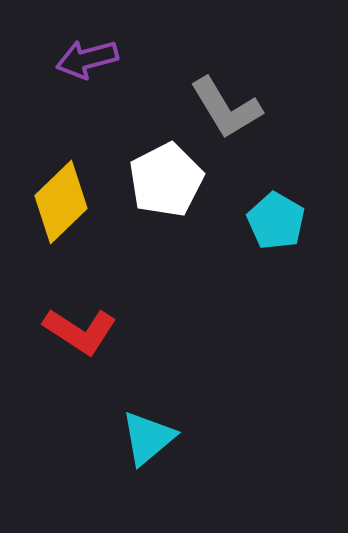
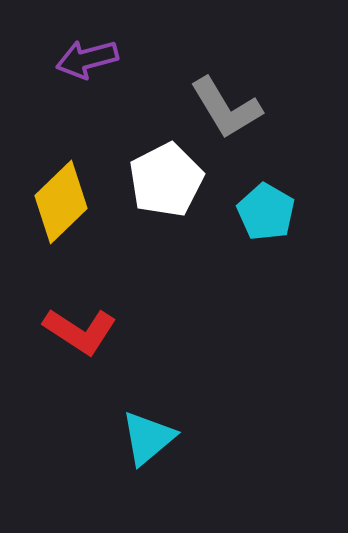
cyan pentagon: moved 10 px left, 9 px up
